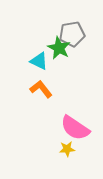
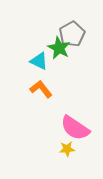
gray pentagon: rotated 20 degrees counterclockwise
